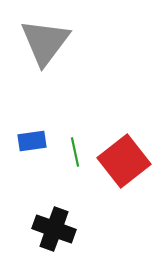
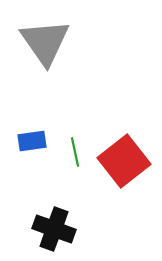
gray triangle: rotated 12 degrees counterclockwise
